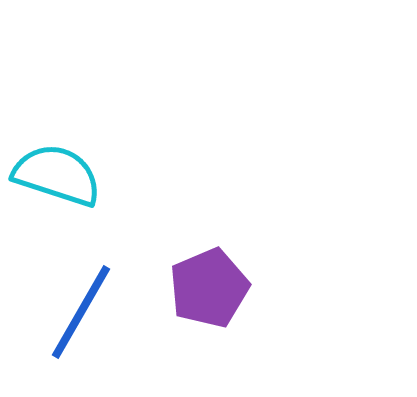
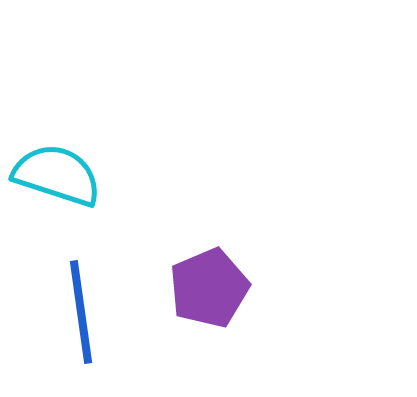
blue line: rotated 38 degrees counterclockwise
